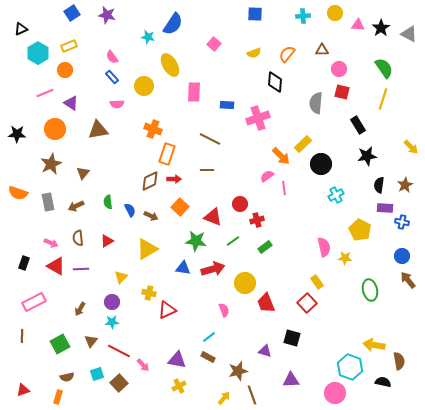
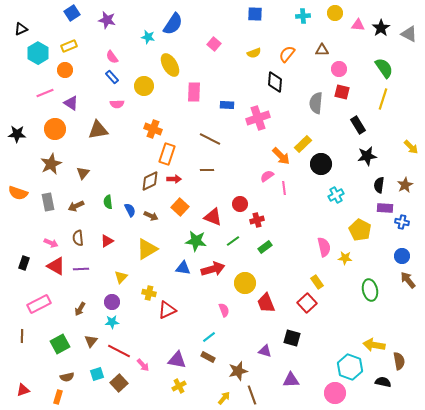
purple star at (107, 15): moved 5 px down
pink rectangle at (34, 302): moved 5 px right, 2 px down
